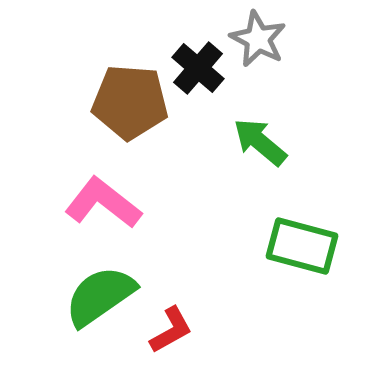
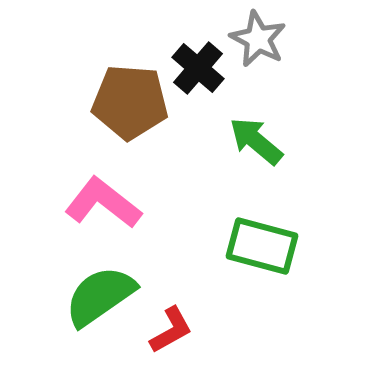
green arrow: moved 4 px left, 1 px up
green rectangle: moved 40 px left
